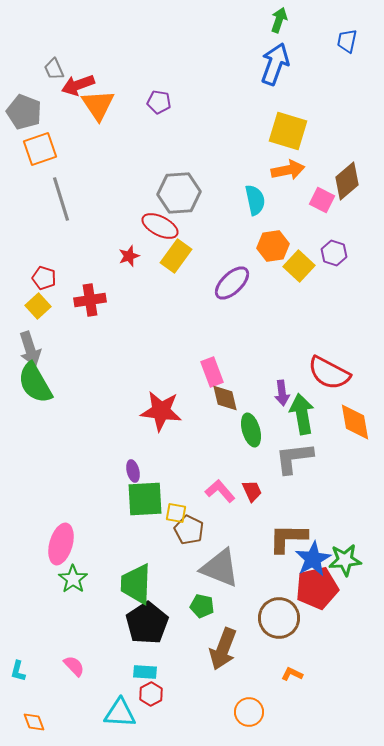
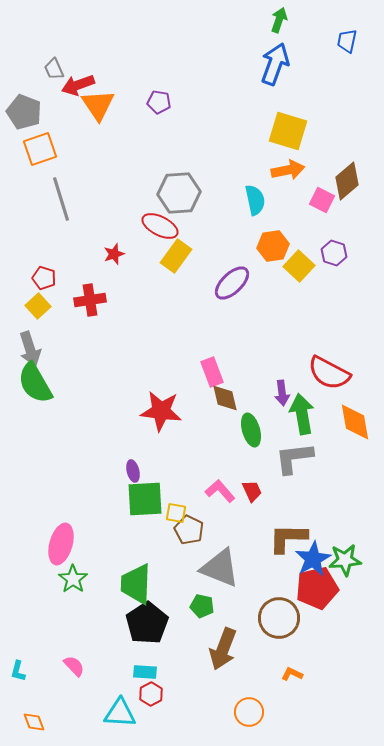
red star at (129, 256): moved 15 px left, 2 px up
